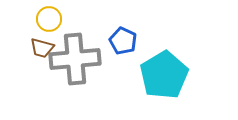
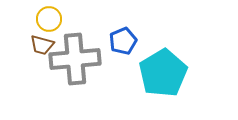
blue pentagon: rotated 24 degrees clockwise
brown trapezoid: moved 3 px up
cyan pentagon: moved 1 px left, 2 px up
